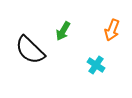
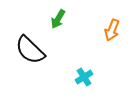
green arrow: moved 5 px left, 12 px up
cyan cross: moved 12 px left, 12 px down; rotated 24 degrees clockwise
